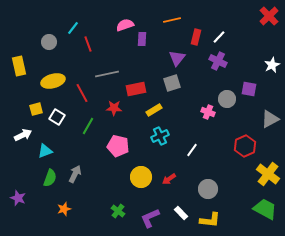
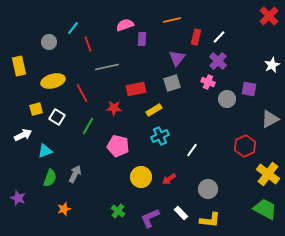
purple cross at (218, 61): rotated 18 degrees clockwise
gray line at (107, 74): moved 7 px up
pink cross at (208, 112): moved 30 px up
